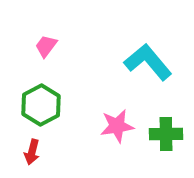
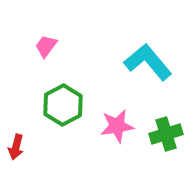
green hexagon: moved 22 px right
green cross: rotated 16 degrees counterclockwise
red arrow: moved 16 px left, 5 px up
